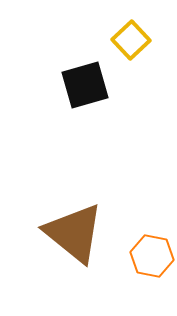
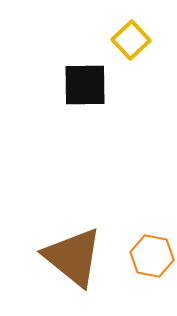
black square: rotated 15 degrees clockwise
brown triangle: moved 1 px left, 24 px down
